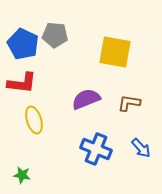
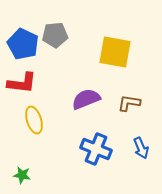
gray pentagon: rotated 10 degrees counterclockwise
blue arrow: rotated 20 degrees clockwise
